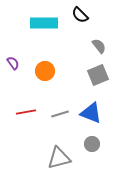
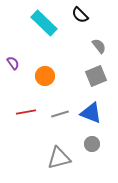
cyan rectangle: rotated 44 degrees clockwise
orange circle: moved 5 px down
gray square: moved 2 px left, 1 px down
